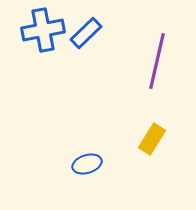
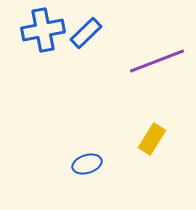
purple line: rotated 56 degrees clockwise
